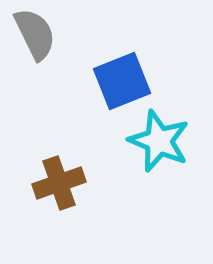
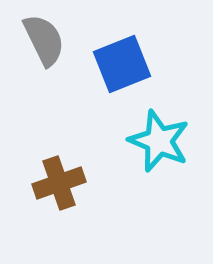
gray semicircle: moved 9 px right, 6 px down
blue square: moved 17 px up
